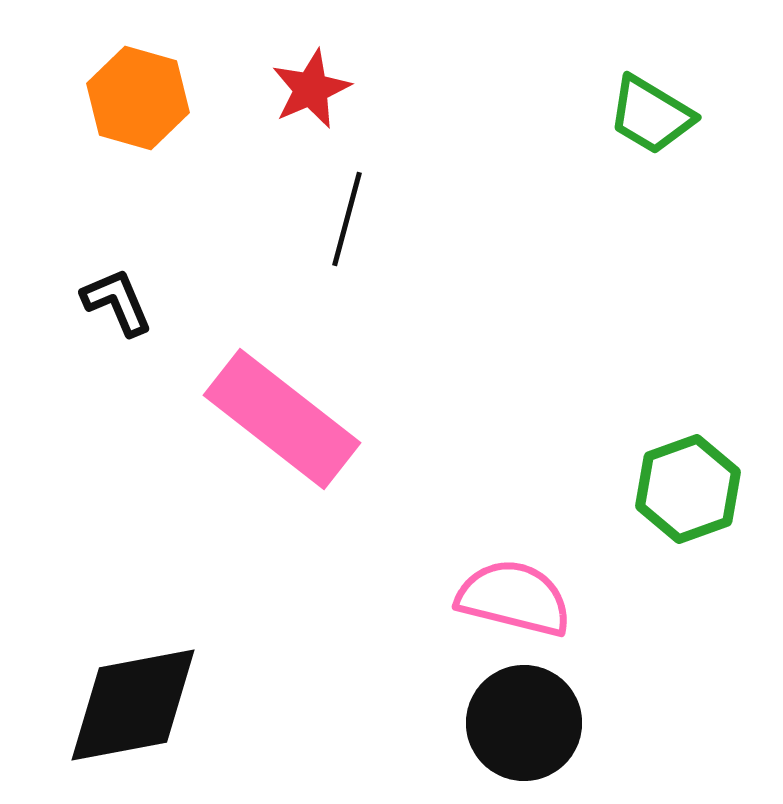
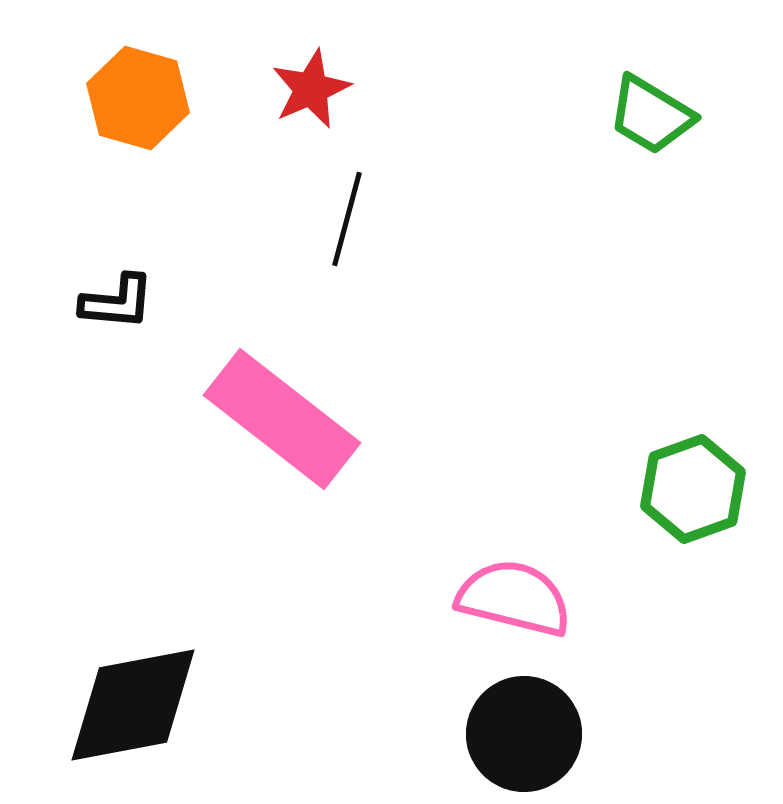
black L-shape: rotated 118 degrees clockwise
green hexagon: moved 5 px right
black circle: moved 11 px down
